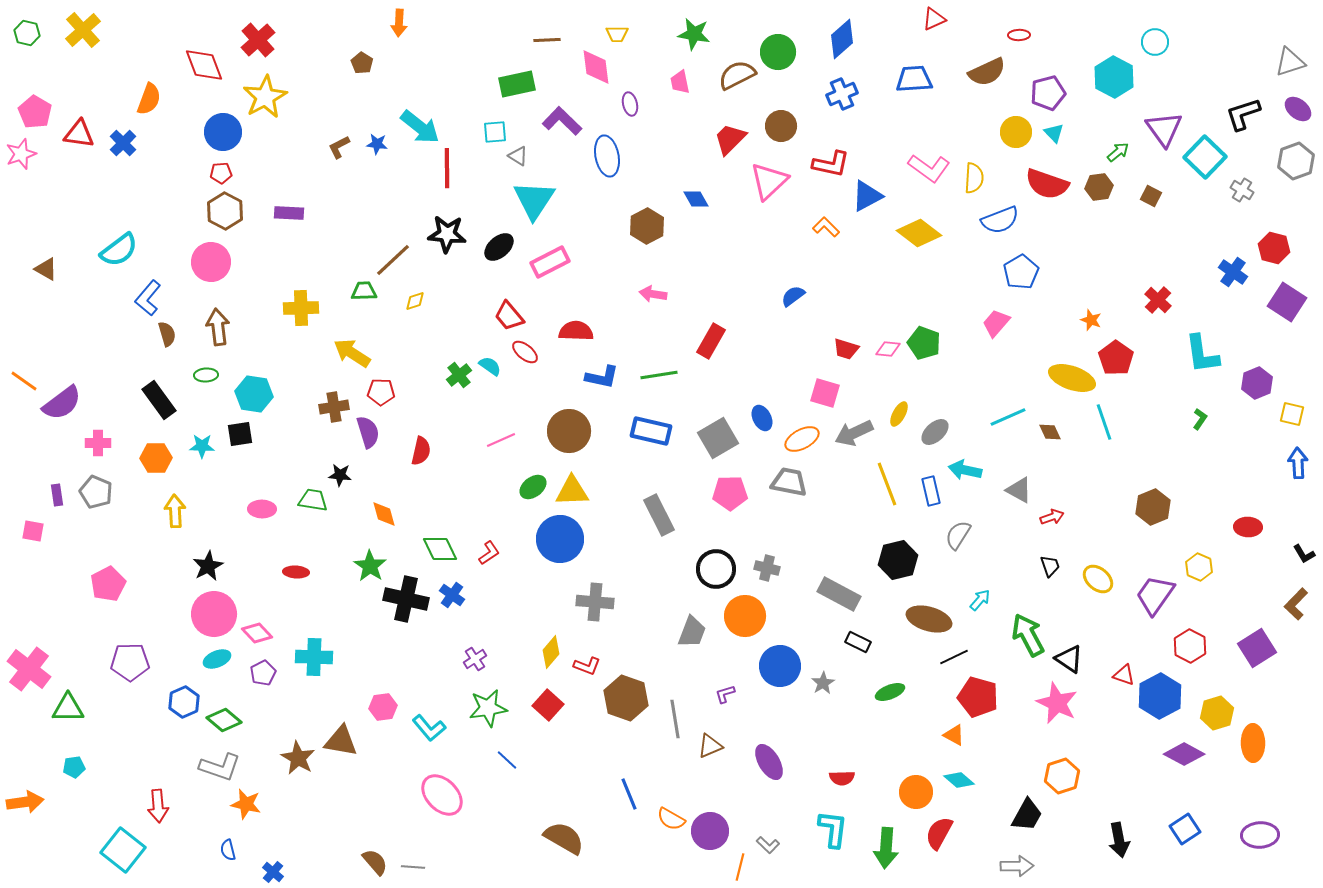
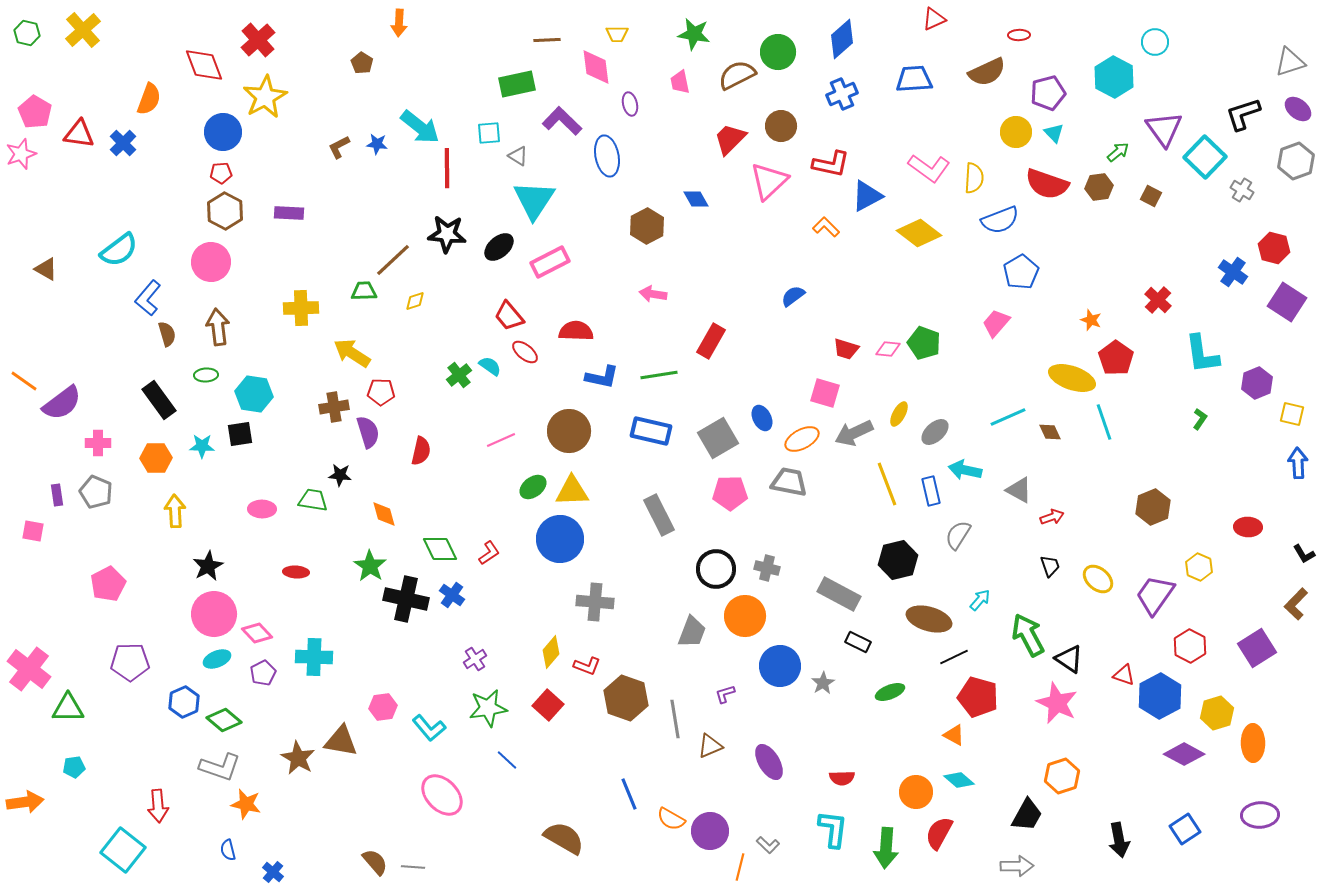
cyan square at (495, 132): moved 6 px left, 1 px down
purple ellipse at (1260, 835): moved 20 px up
